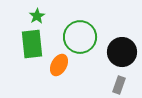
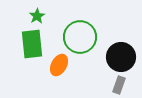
black circle: moved 1 px left, 5 px down
